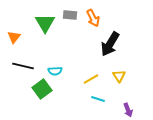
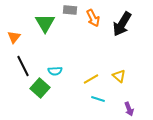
gray rectangle: moved 5 px up
black arrow: moved 12 px right, 20 px up
black line: rotated 50 degrees clockwise
yellow triangle: rotated 16 degrees counterclockwise
green square: moved 2 px left, 1 px up; rotated 12 degrees counterclockwise
purple arrow: moved 1 px right, 1 px up
